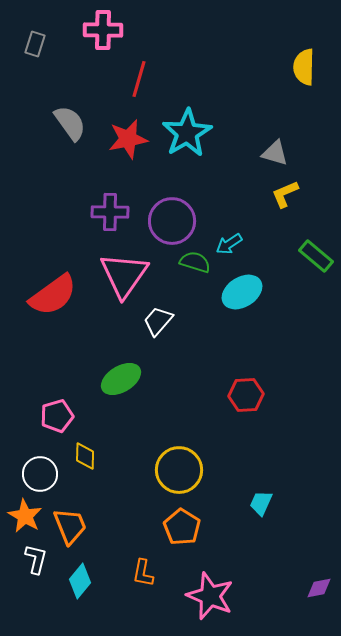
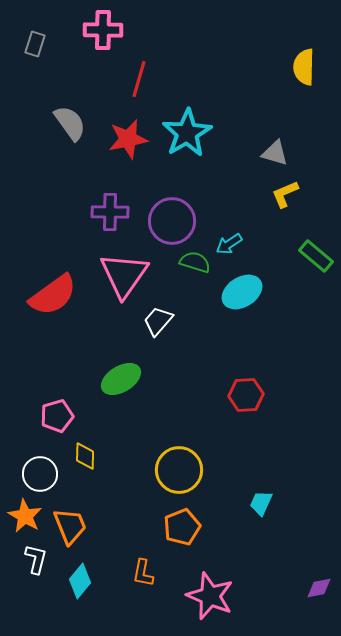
orange pentagon: rotated 18 degrees clockwise
